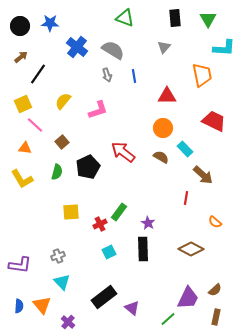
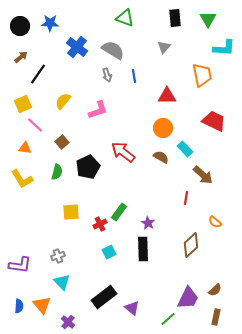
brown diamond at (191, 249): moved 4 px up; rotated 70 degrees counterclockwise
